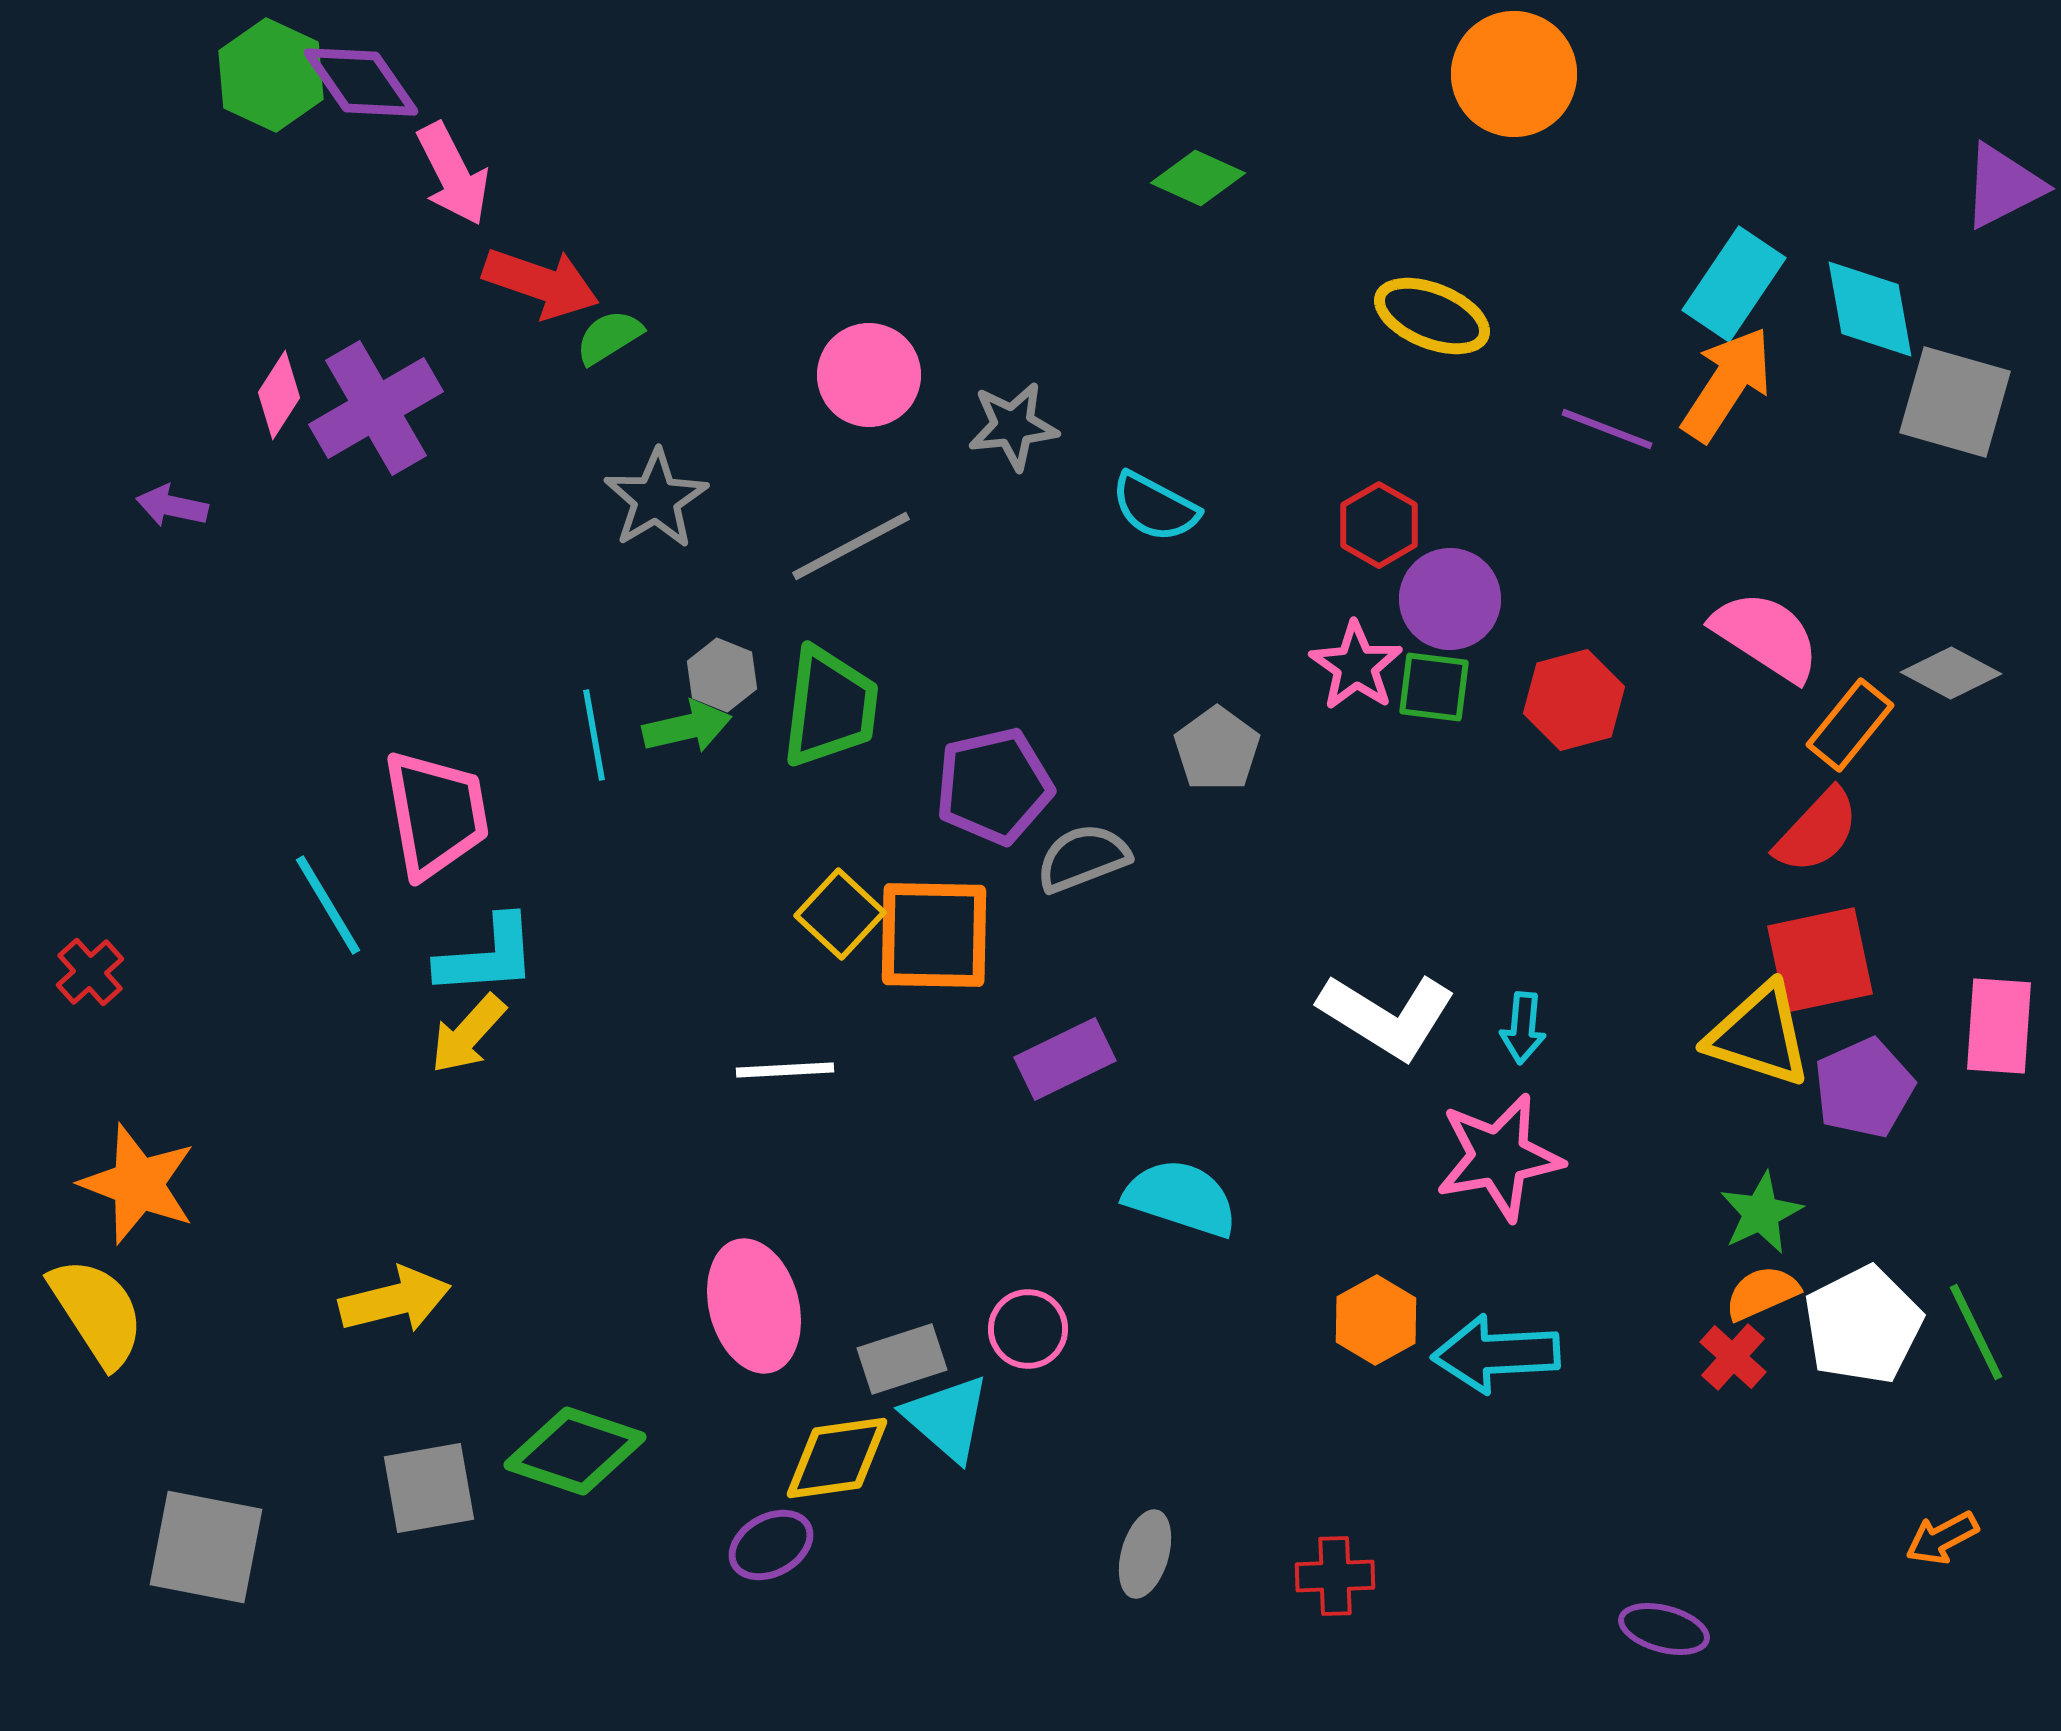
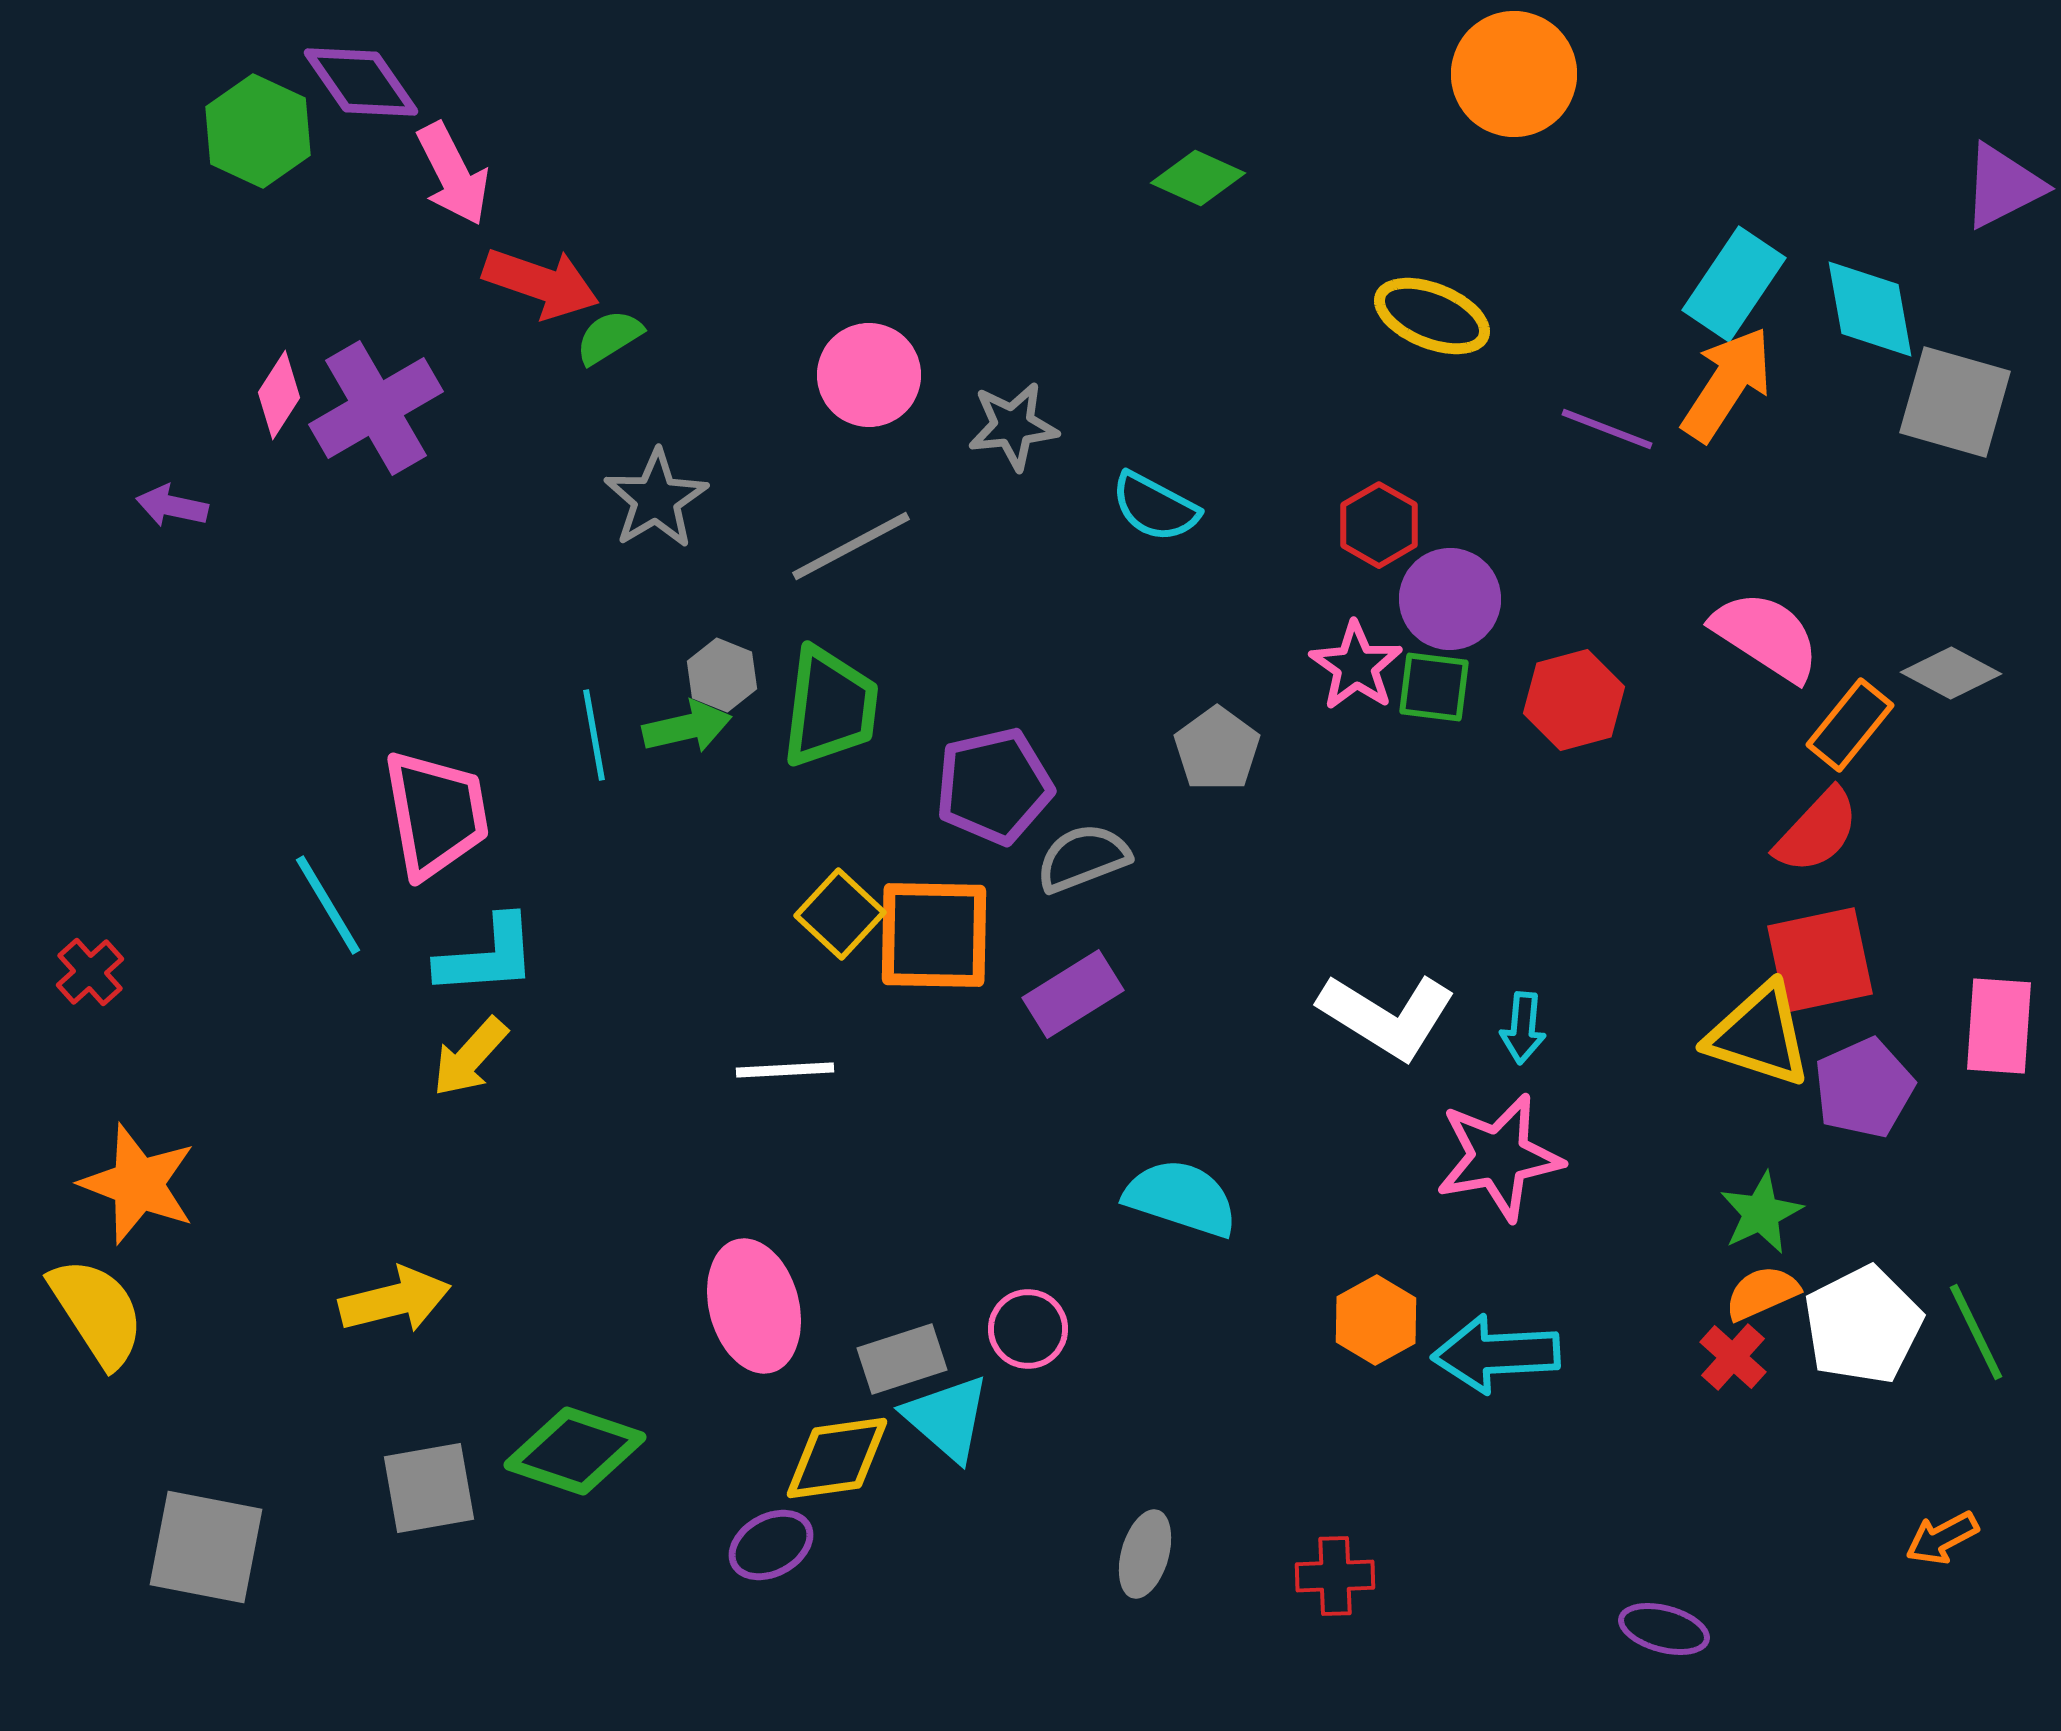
green hexagon at (271, 75): moved 13 px left, 56 px down
yellow arrow at (468, 1034): moved 2 px right, 23 px down
purple rectangle at (1065, 1059): moved 8 px right, 65 px up; rotated 6 degrees counterclockwise
